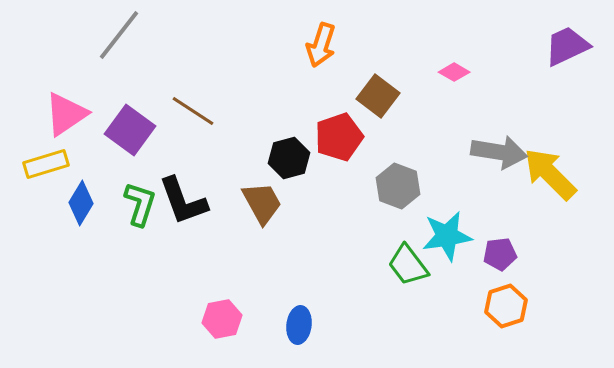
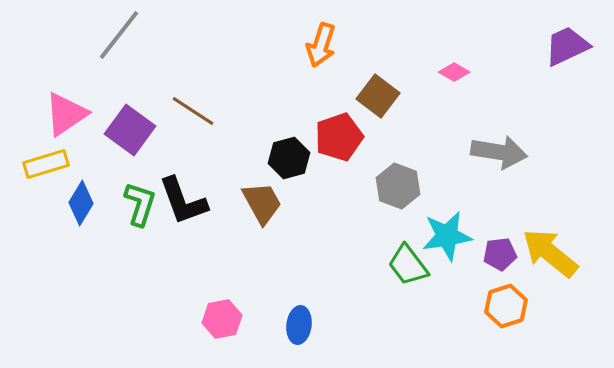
yellow arrow: moved 79 px down; rotated 6 degrees counterclockwise
